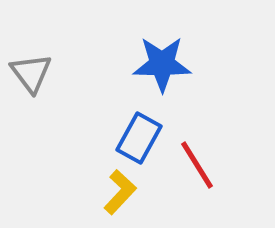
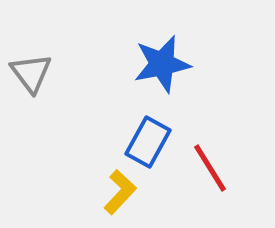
blue star: rotated 12 degrees counterclockwise
blue rectangle: moved 9 px right, 4 px down
red line: moved 13 px right, 3 px down
